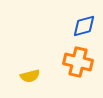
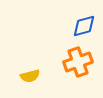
orange cross: rotated 32 degrees counterclockwise
